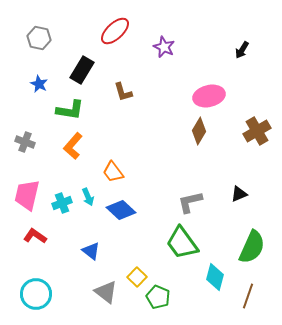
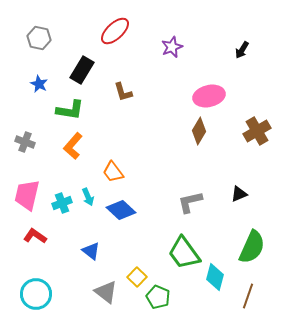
purple star: moved 8 px right; rotated 25 degrees clockwise
green trapezoid: moved 2 px right, 10 px down
